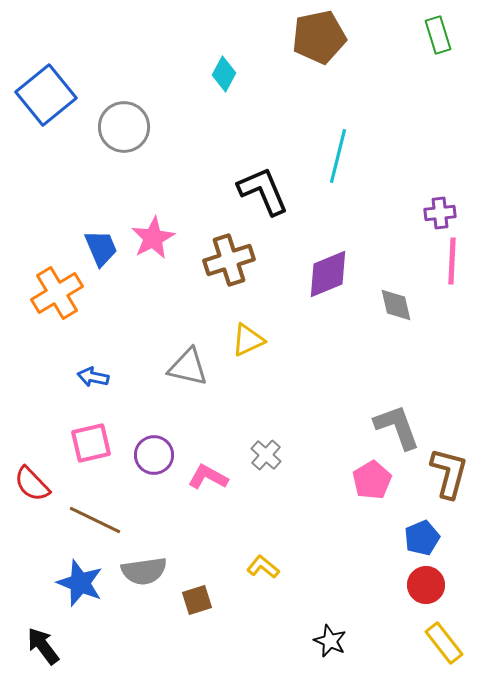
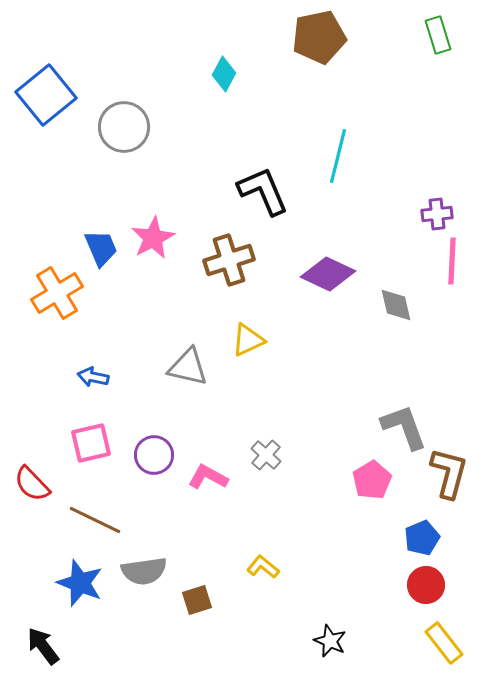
purple cross: moved 3 px left, 1 px down
purple diamond: rotated 48 degrees clockwise
gray L-shape: moved 7 px right
